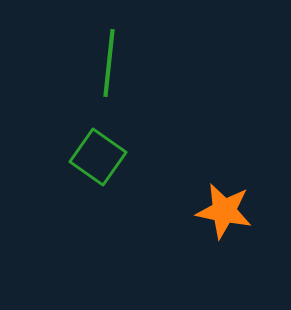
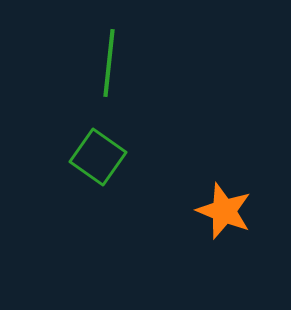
orange star: rotated 10 degrees clockwise
